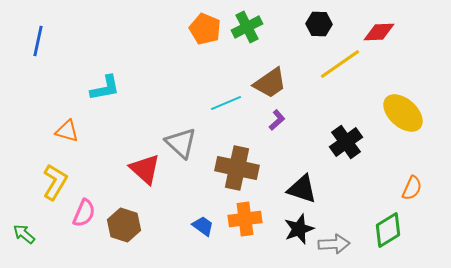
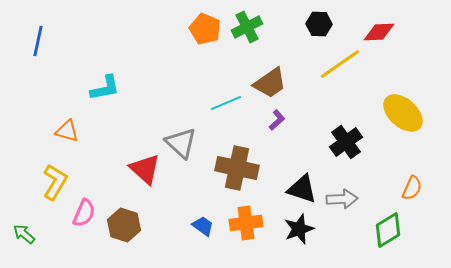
orange cross: moved 1 px right, 4 px down
gray arrow: moved 8 px right, 45 px up
